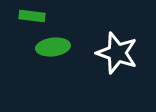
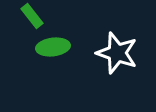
green rectangle: rotated 45 degrees clockwise
